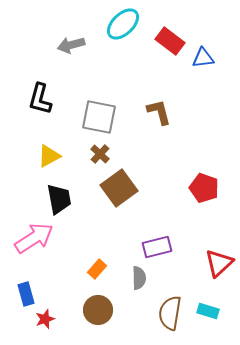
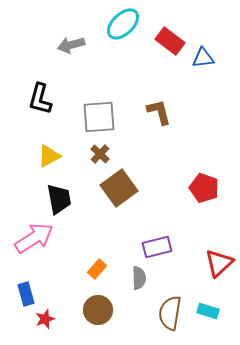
gray square: rotated 15 degrees counterclockwise
